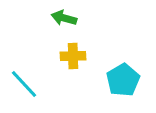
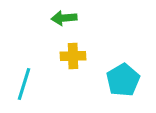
green arrow: rotated 20 degrees counterclockwise
cyan line: rotated 60 degrees clockwise
